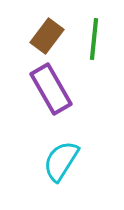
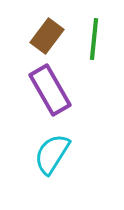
purple rectangle: moved 1 px left, 1 px down
cyan semicircle: moved 9 px left, 7 px up
